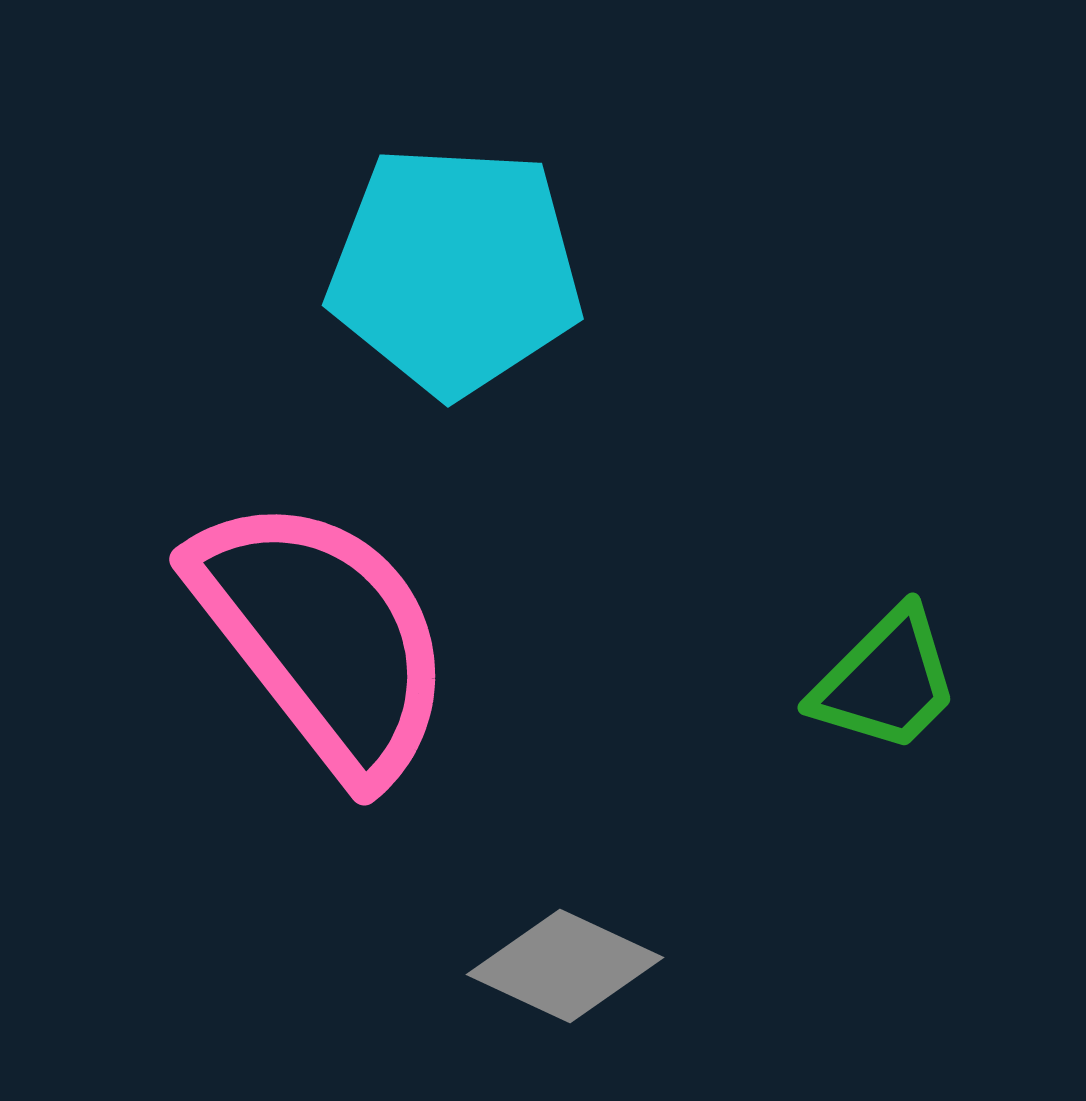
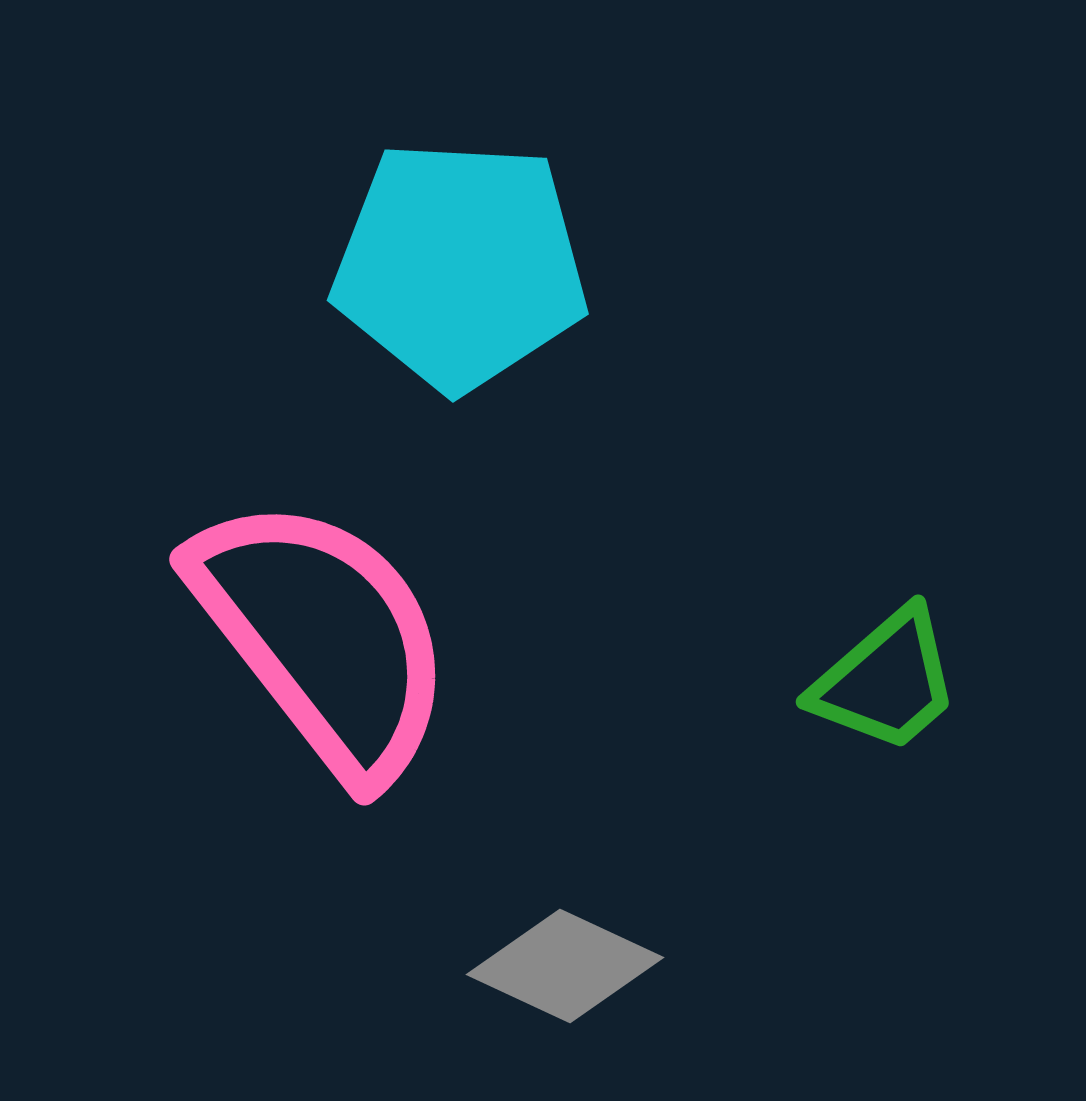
cyan pentagon: moved 5 px right, 5 px up
green trapezoid: rotated 4 degrees clockwise
